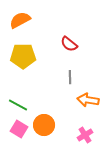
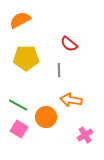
yellow pentagon: moved 3 px right, 2 px down
gray line: moved 11 px left, 7 px up
orange arrow: moved 17 px left
orange circle: moved 2 px right, 8 px up
